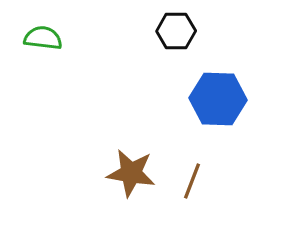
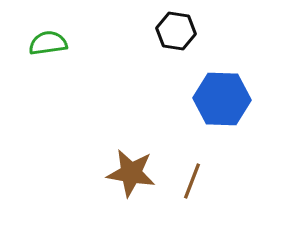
black hexagon: rotated 9 degrees clockwise
green semicircle: moved 5 px right, 5 px down; rotated 15 degrees counterclockwise
blue hexagon: moved 4 px right
